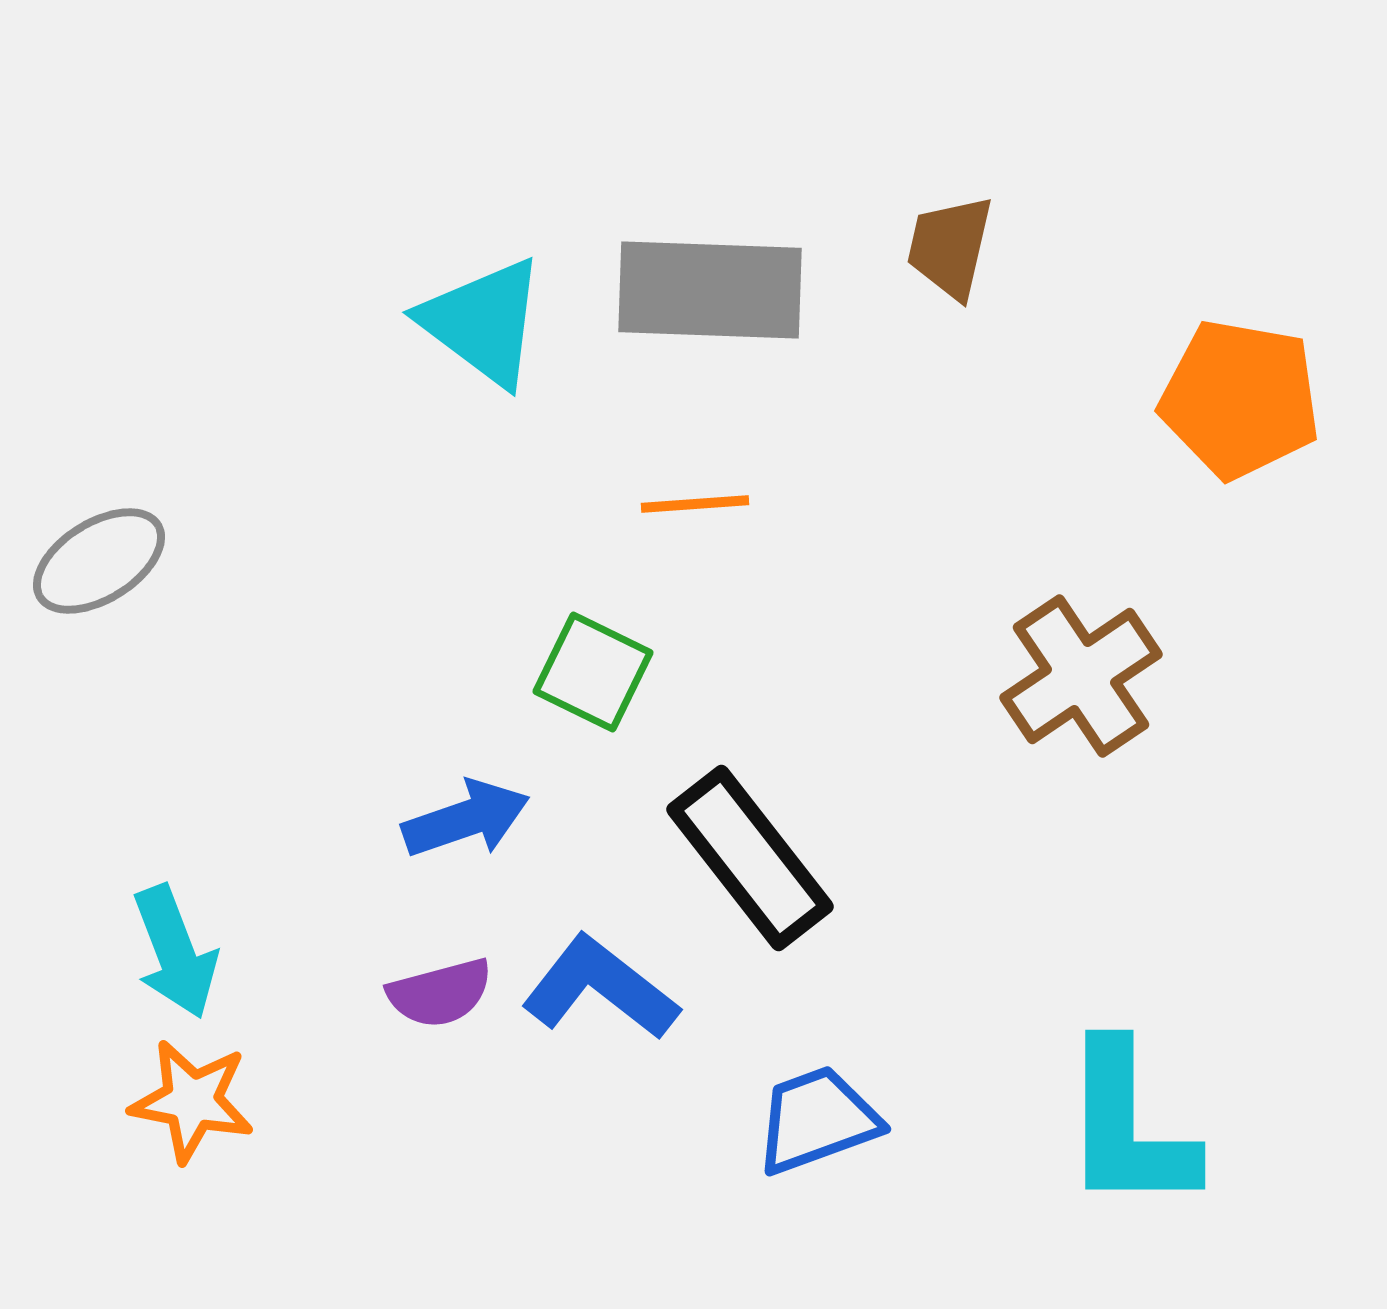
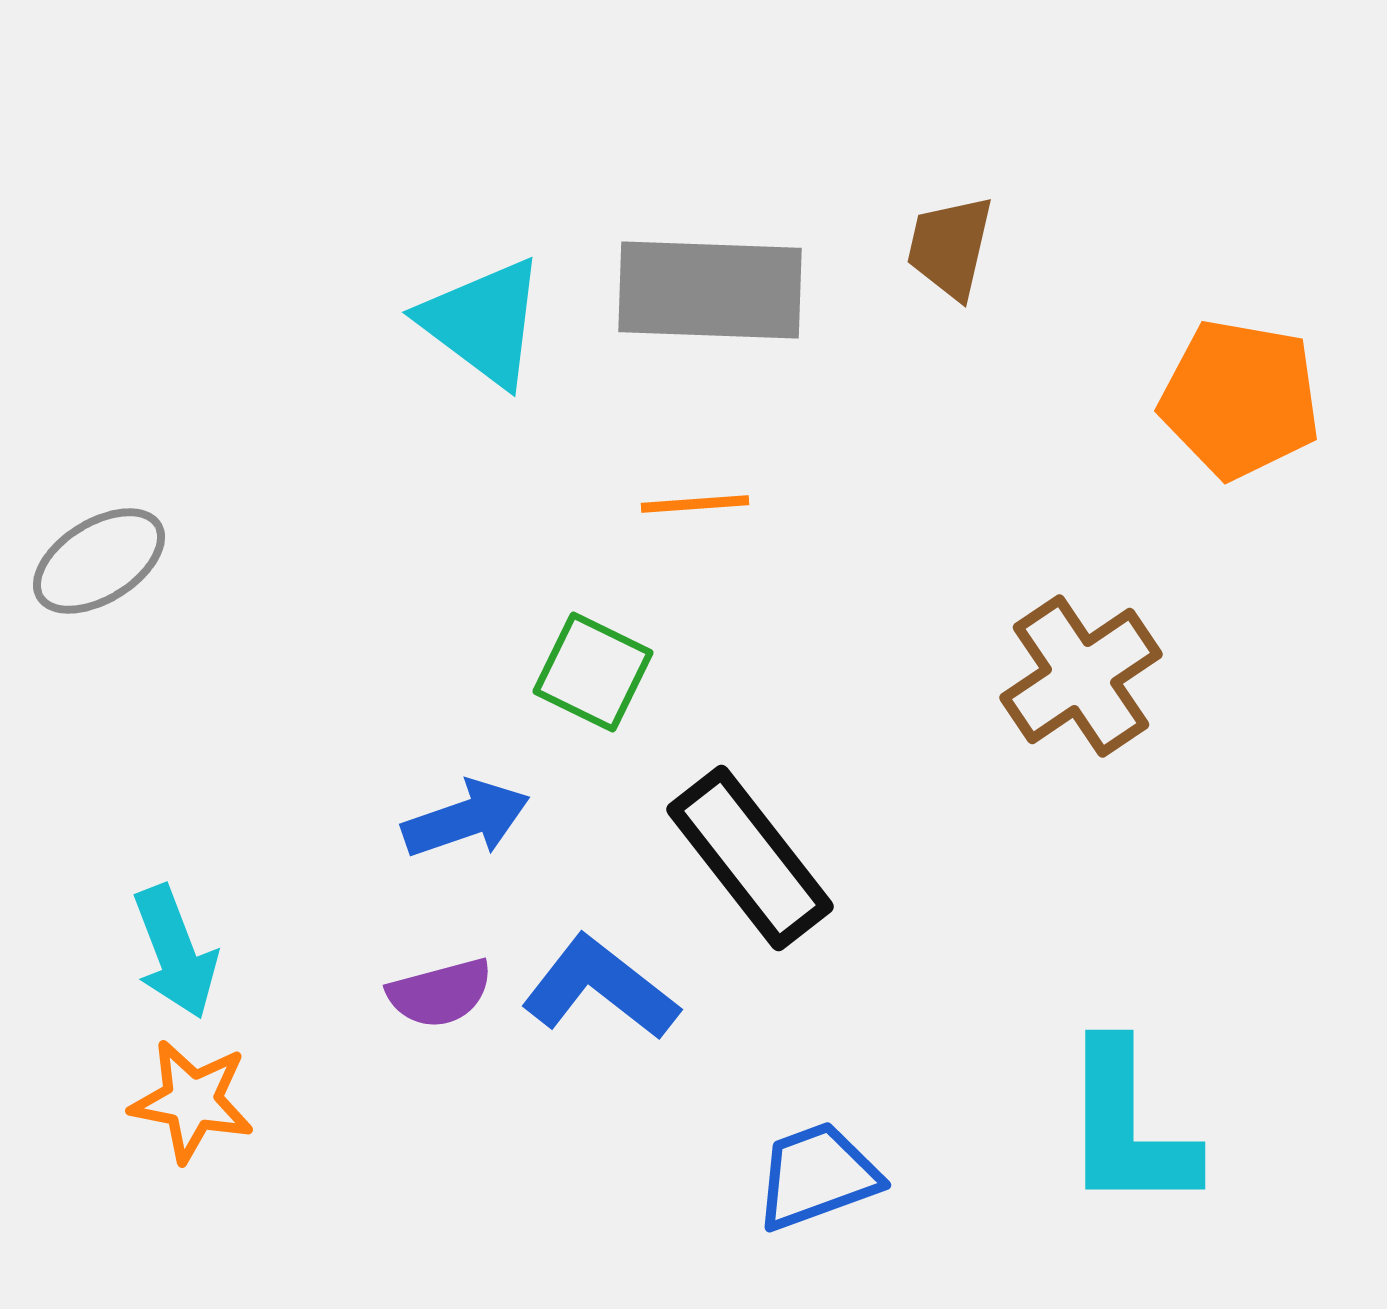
blue trapezoid: moved 56 px down
